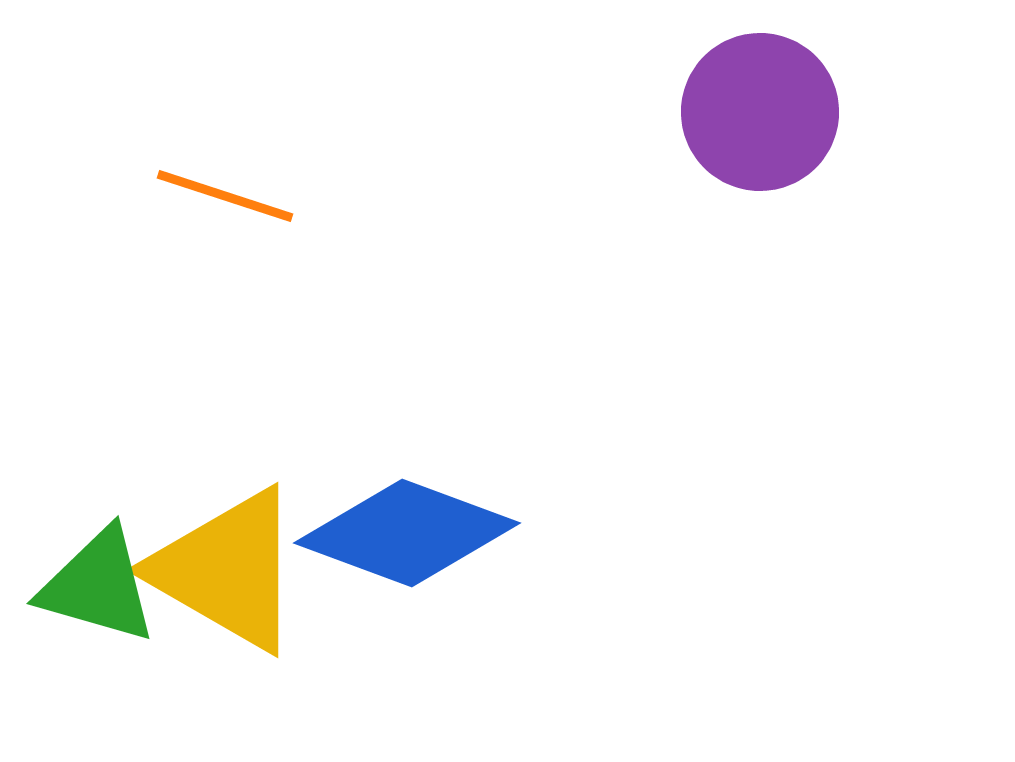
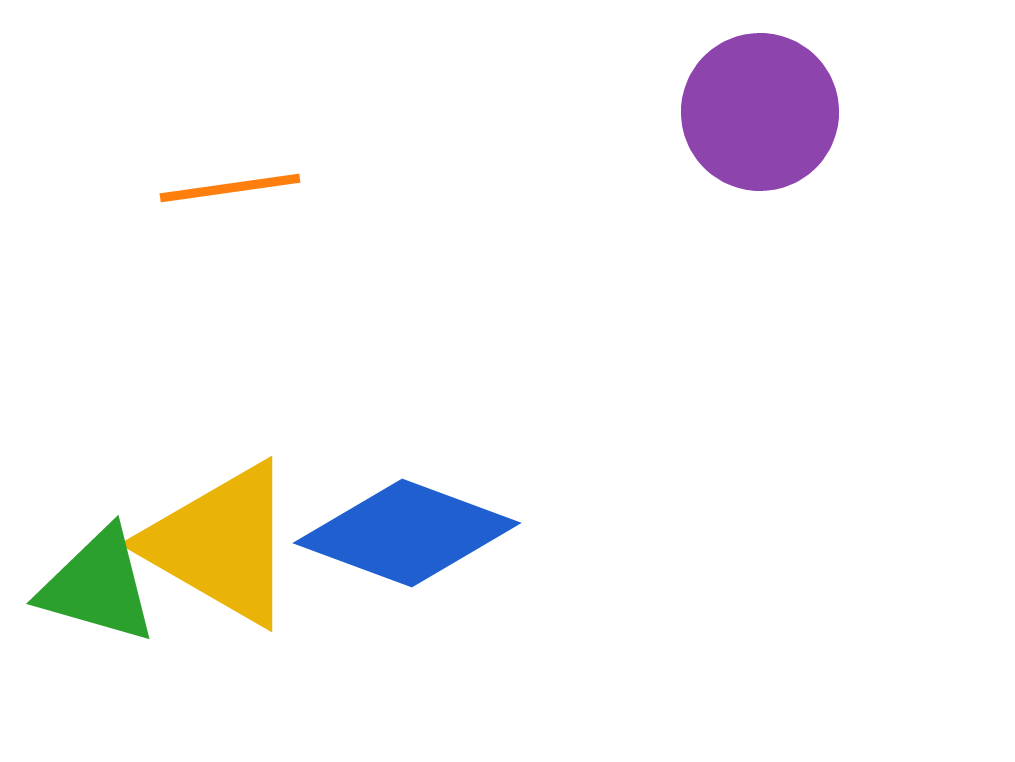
orange line: moved 5 px right, 8 px up; rotated 26 degrees counterclockwise
yellow triangle: moved 6 px left, 26 px up
